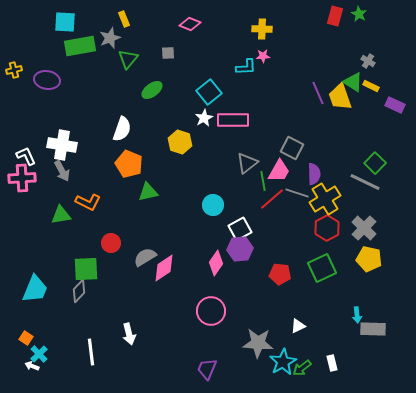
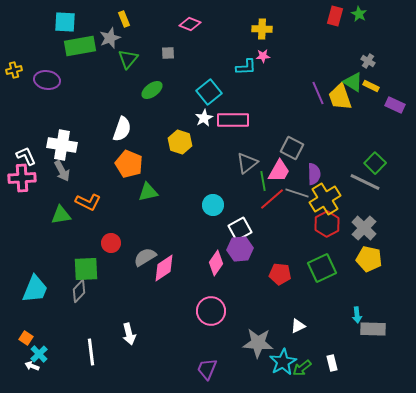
red hexagon at (327, 228): moved 4 px up
